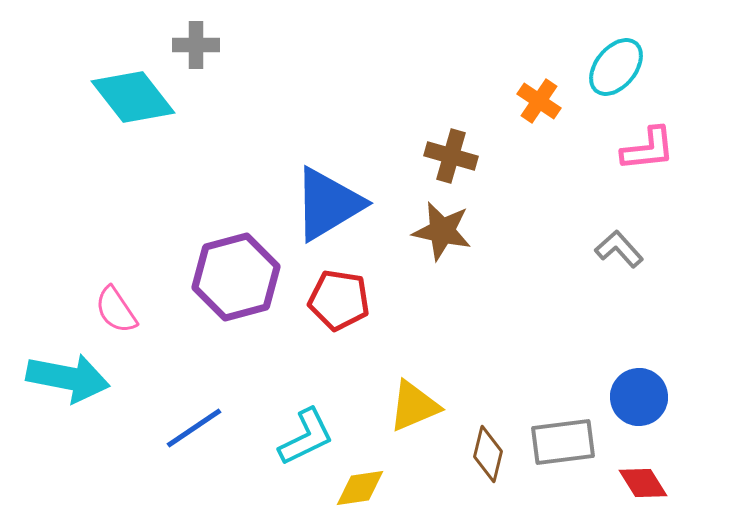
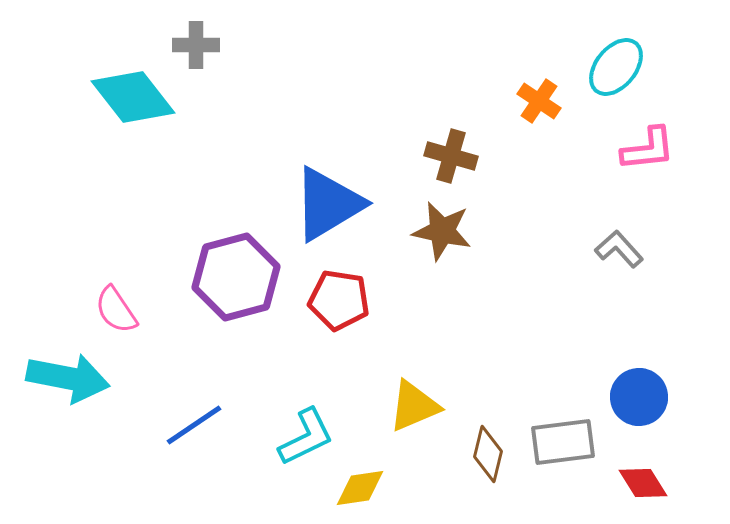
blue line: moved 3 px up
